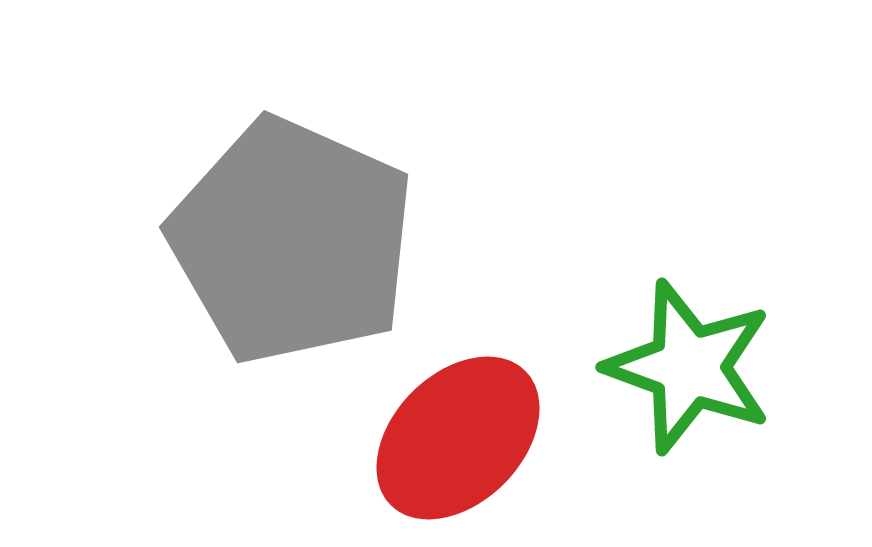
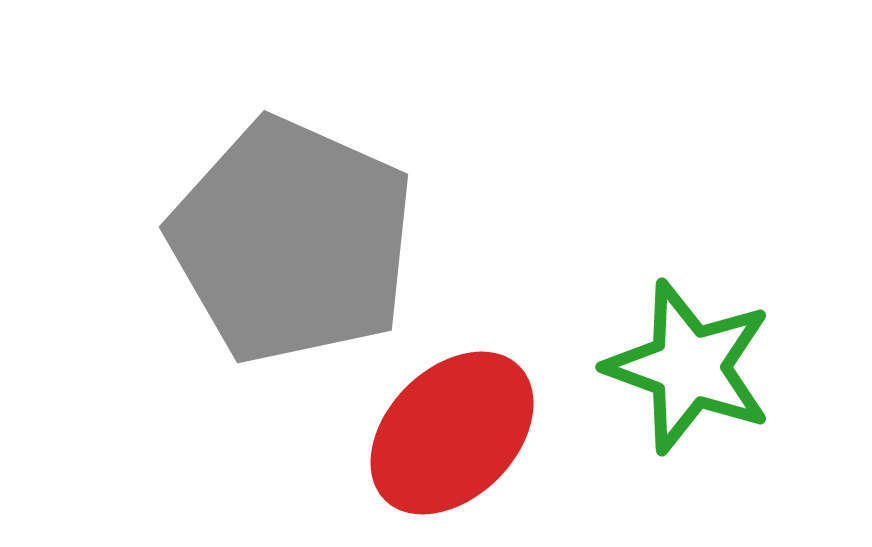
red ellipse: moved 6 px left, 5 px up
